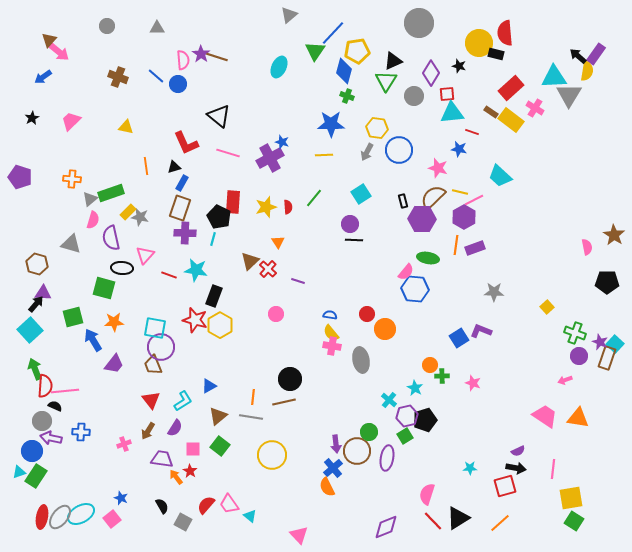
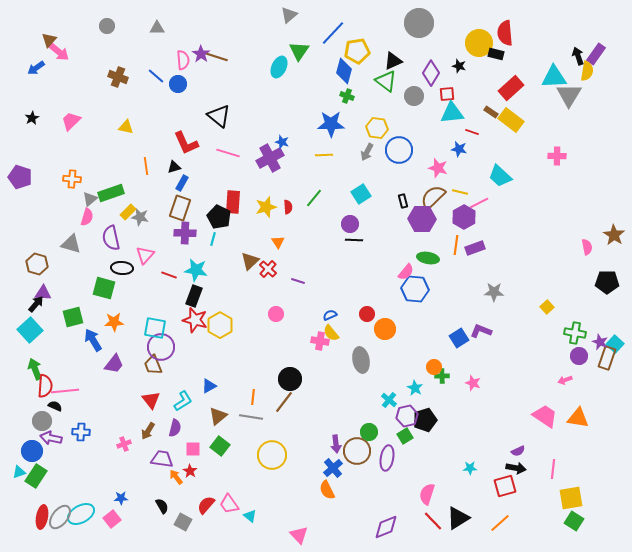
green triangle at (315, 51): moved 16 px left
black arrow at (578, 56): rotated 30 degrees clockwise
blue arrow at (43, 77): moved 7 px left, 9 px up
green triangle at (386, 81): rotated 25 degrees counterclockwise
pink cross at (535, 108): moved 22 px right, 48 px down; rotated 30 degrees counterclockwise
pink line at (474, 200): moved 5 px right, 3 px down
pink semicircle at (93, 220): moved 6 px left, 3 px up
black rectangle at (214, 296): moved 20 px left
blue semicircle at (330, 315): rotated 32 degrees counterclockwise
green cross at (575, 333): rotated 10 degrees counterclockwise
pink cross at (332, 346): moved 12 px left, 5 px up
orange circle at (430, 365): moved 4 px right, 2 px down
brown line at (284, 402): rotated 40 degrees counterclockwise
purple semicircle at (175, 428): rotated 18 degrees counterclockwise
orange semicircle at (327, 487): moved 3 px down
blue star at (121, 498): rotated 24 degrees counterclockwise
